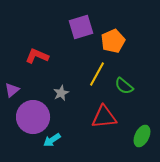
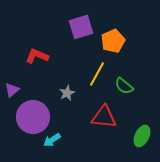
gray star: moved 6 px right
red triangle: rotated 12 degrees clockwise
